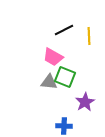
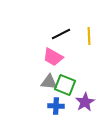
black line: moved 3 px left, 4 px down
green square: moved 8 px down
blue cross: moved 8 px left, 20 px up
